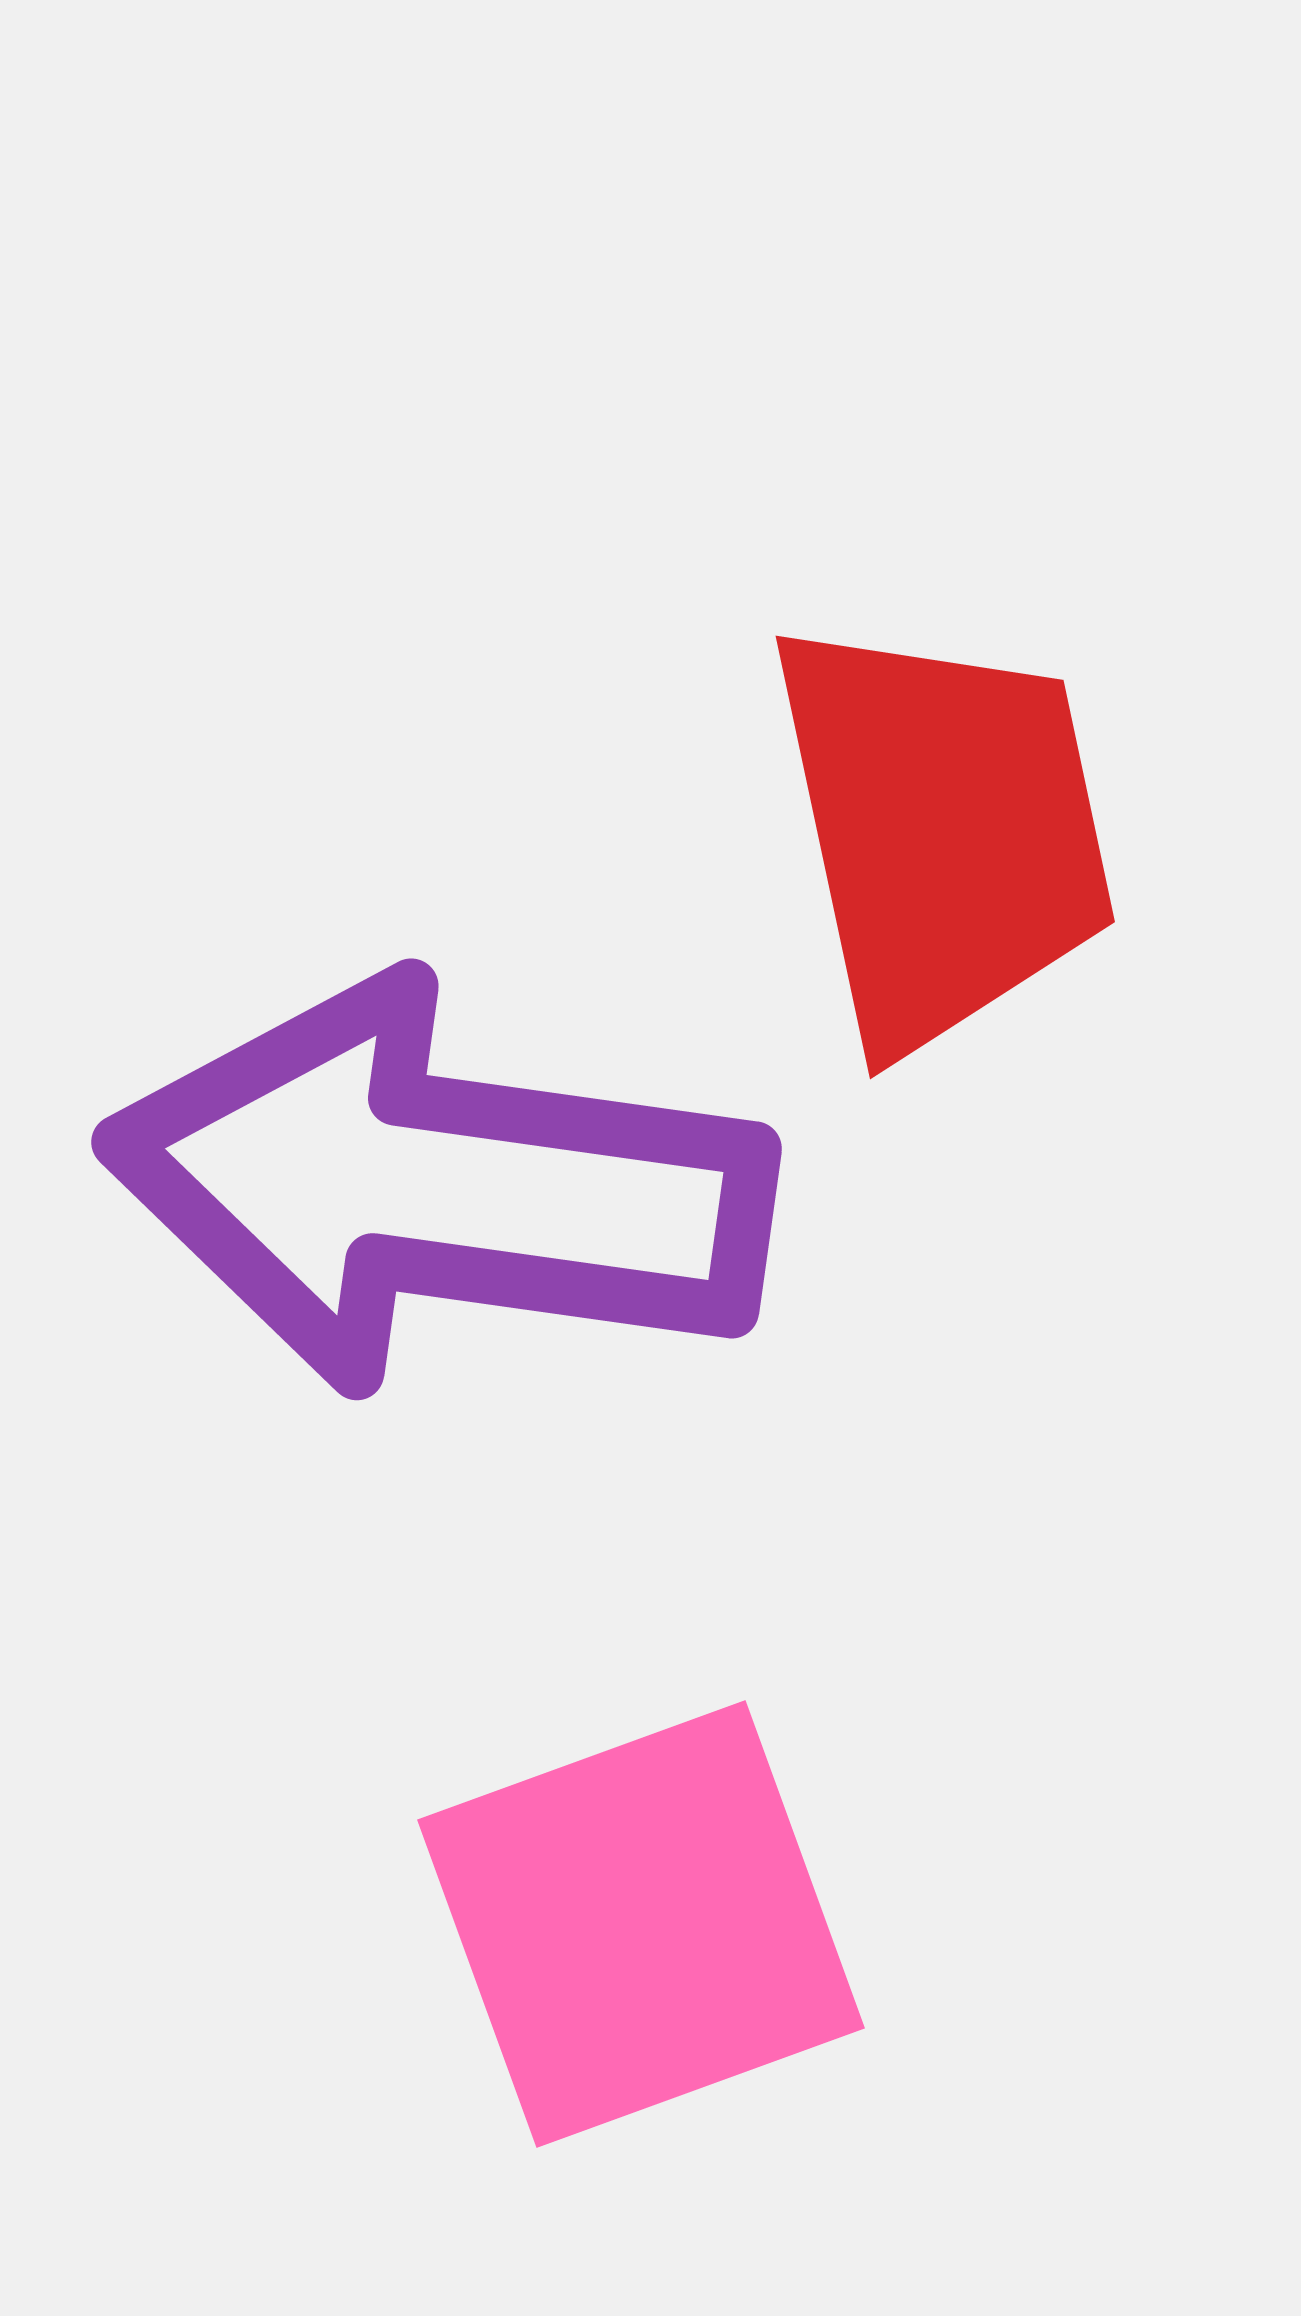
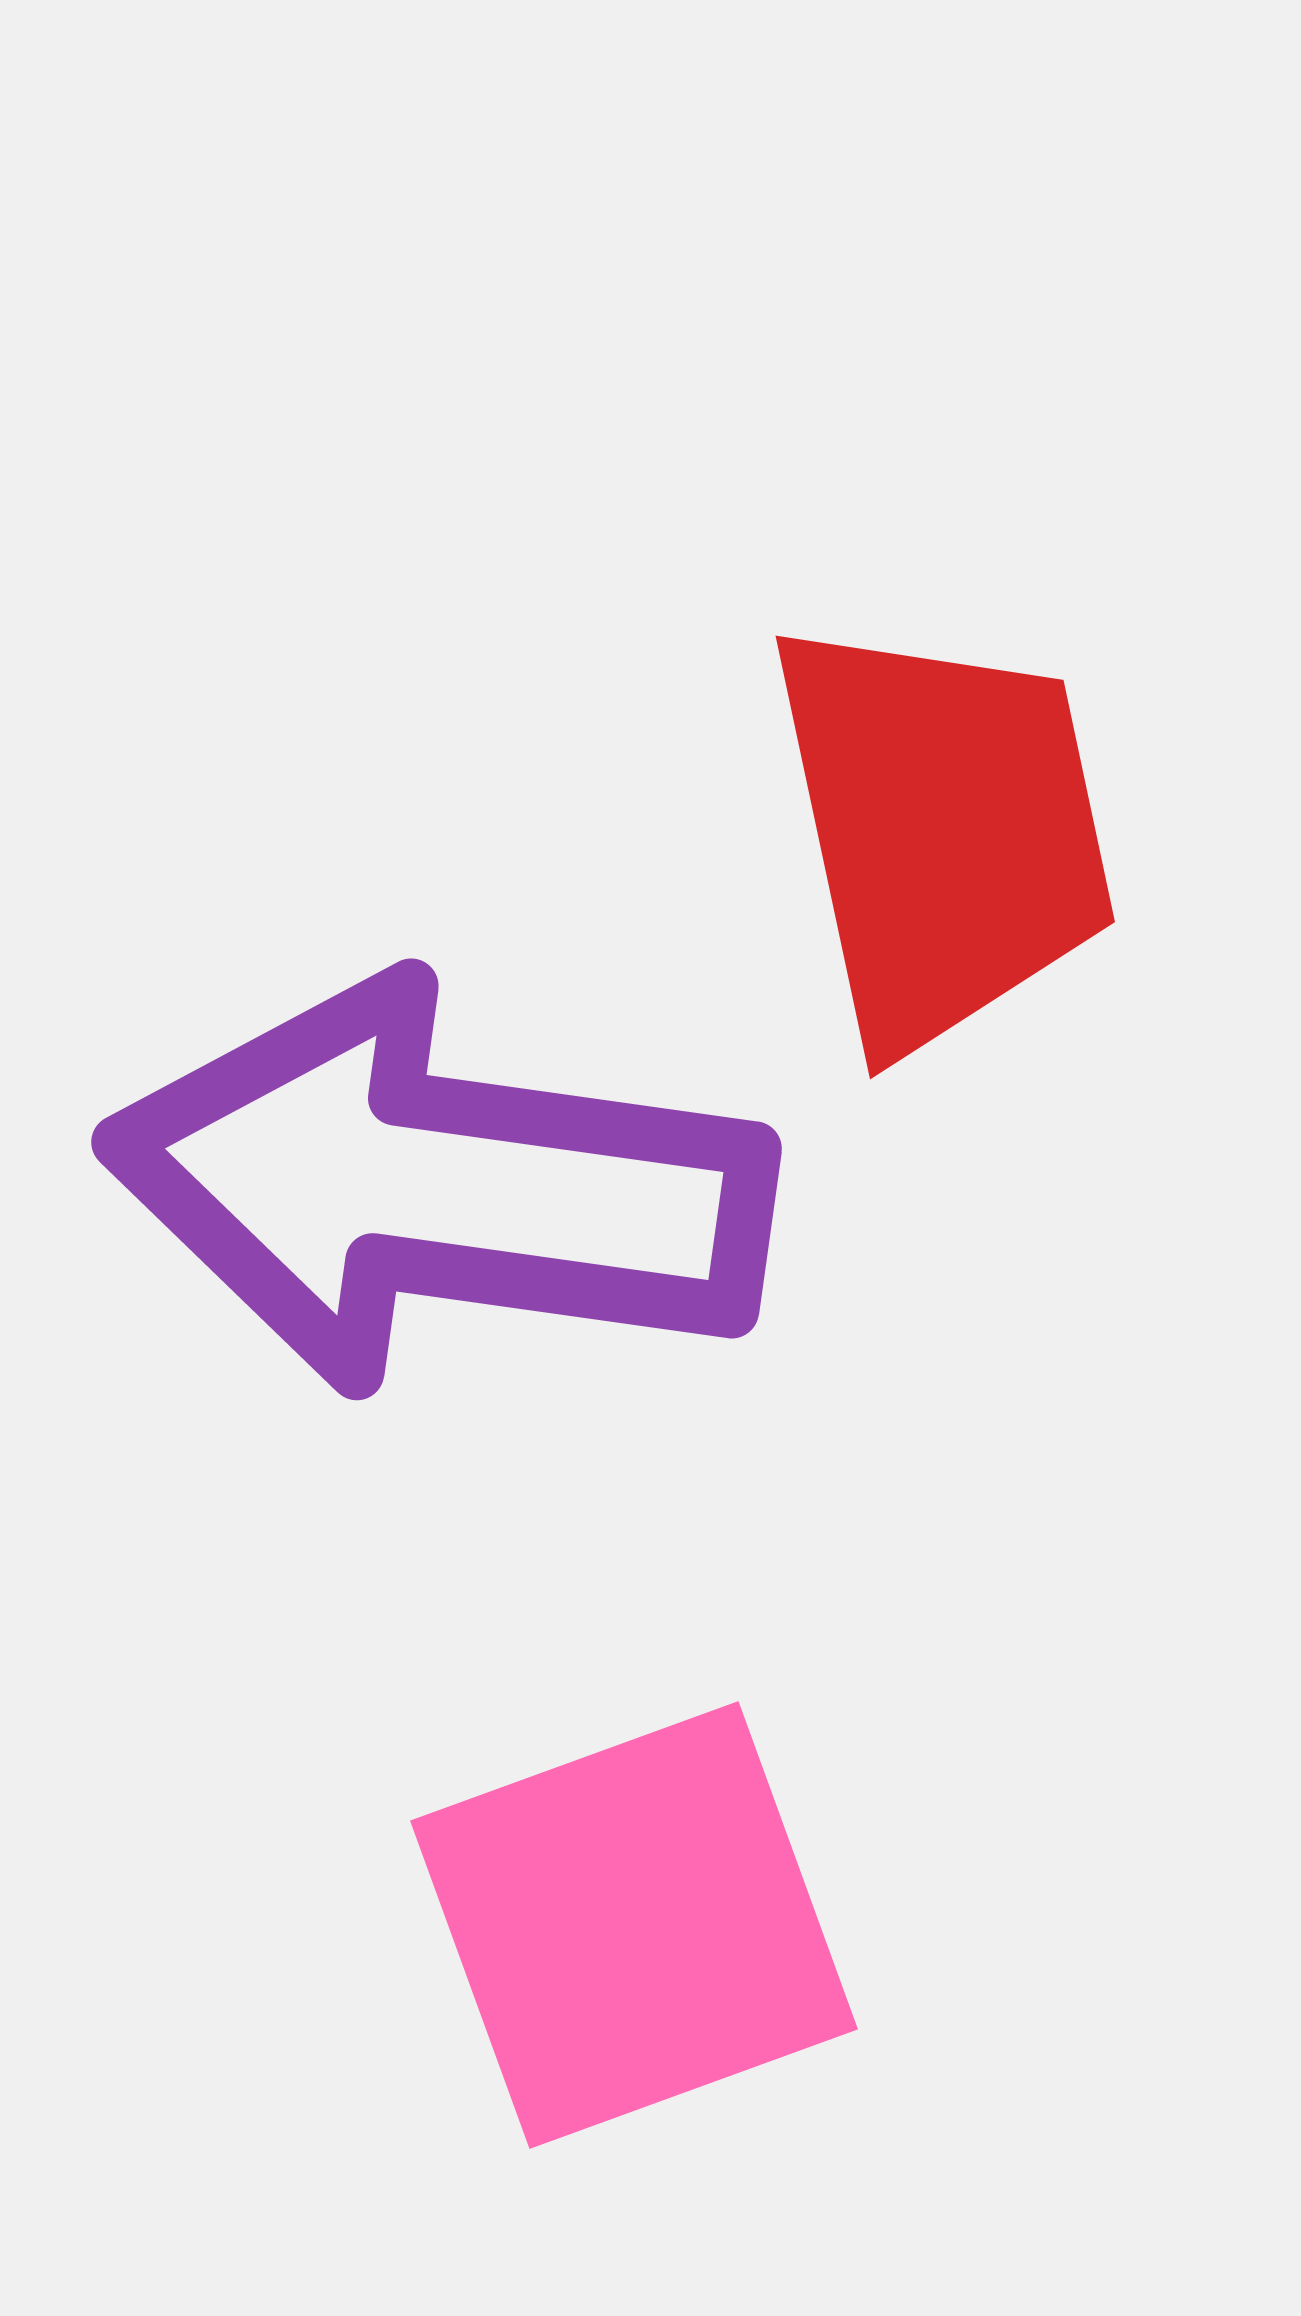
pink square: moved 7 px left, 1 px down
